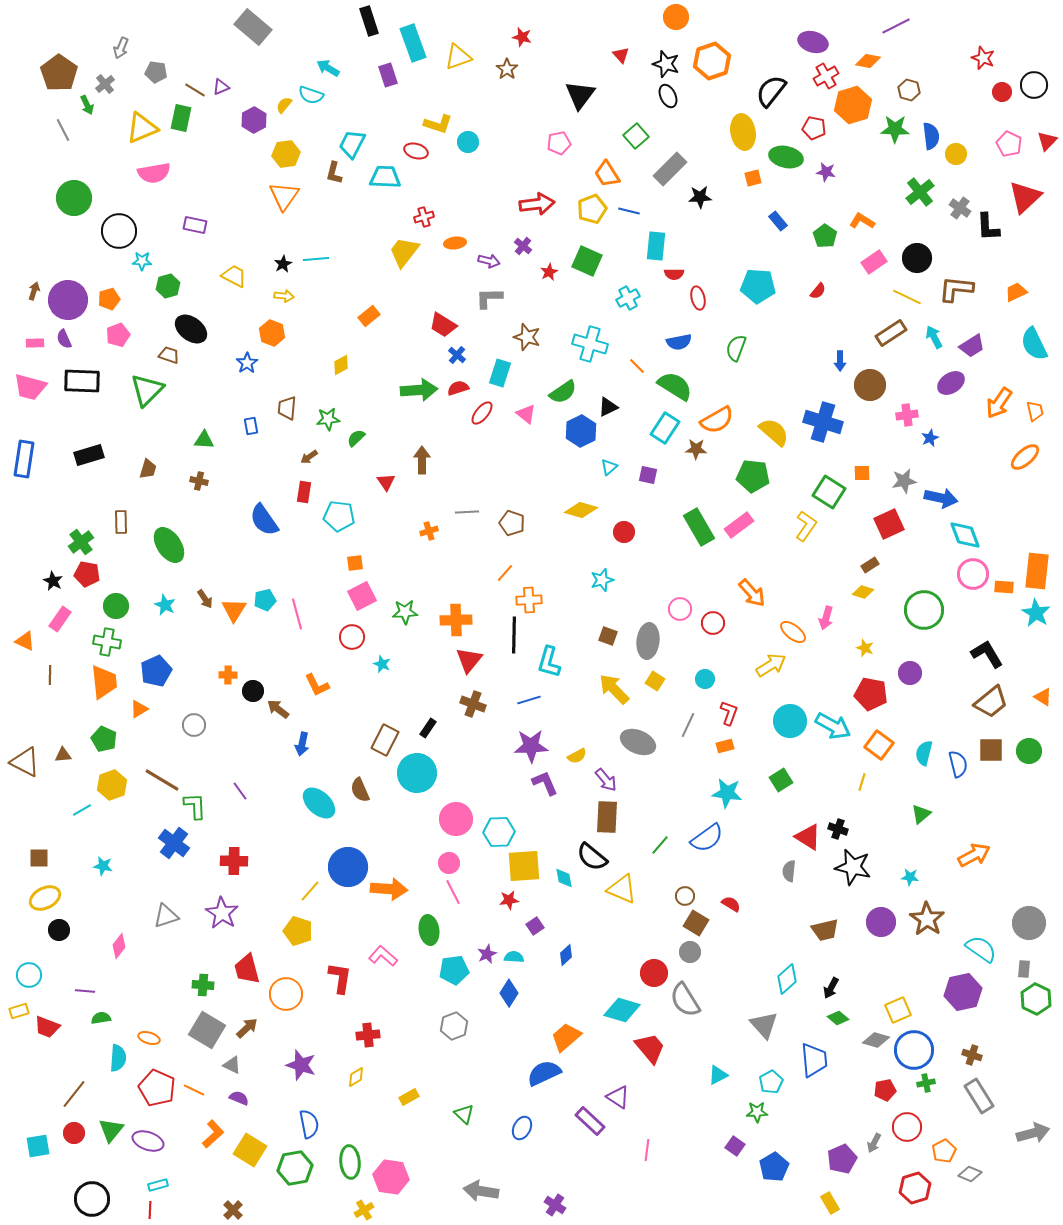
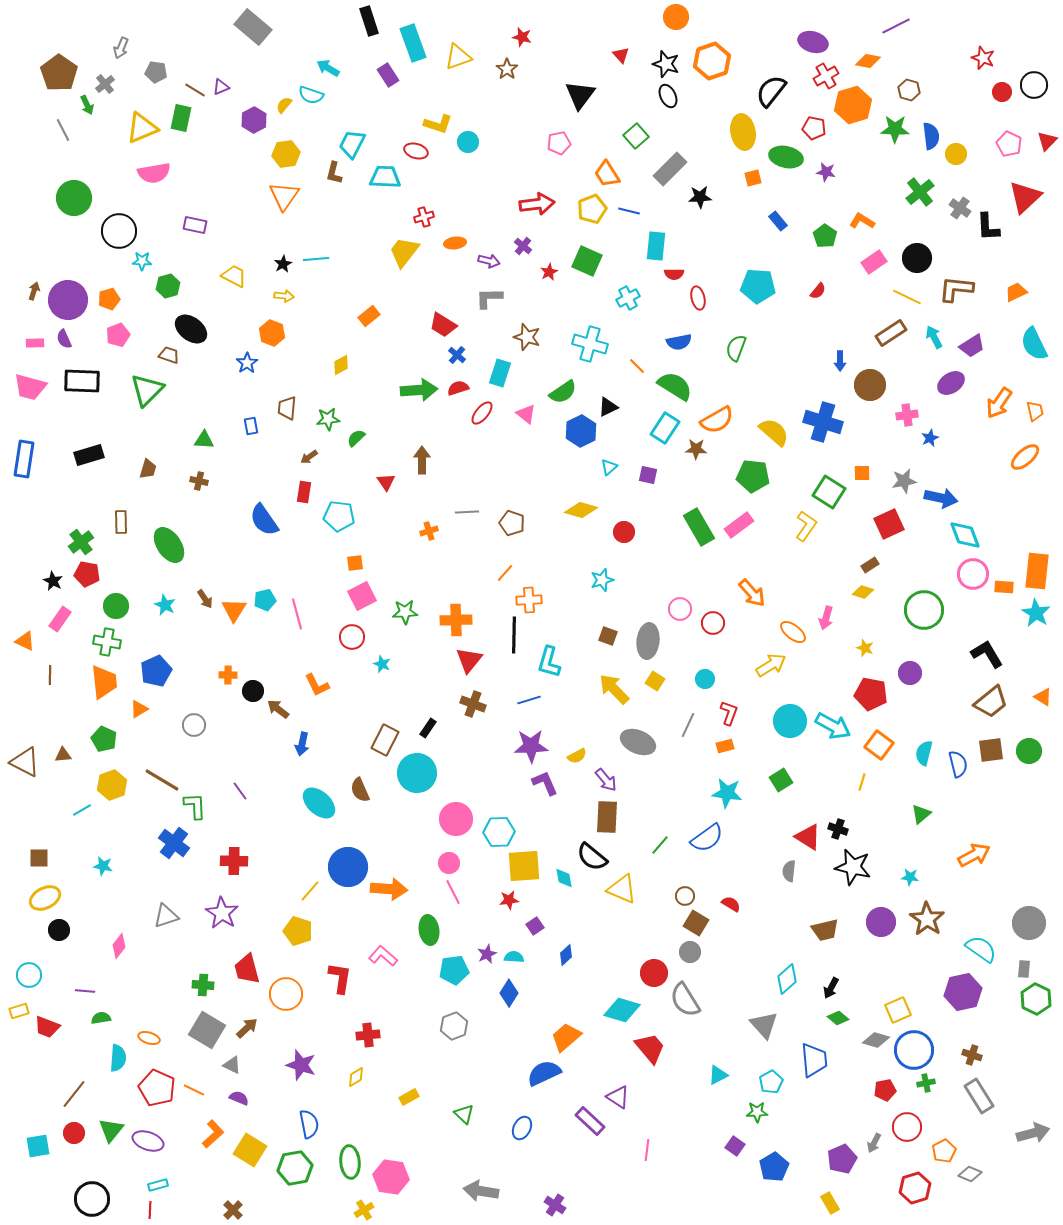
purple rectangle at (388, 75): rotated 15 degrees counterclockwise
brown square at (991, 750): rotated 8 degrees counterclockwise
